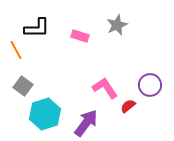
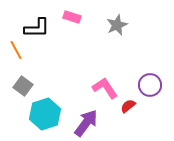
pink rectangle: moved 8 px left, 19 px up
